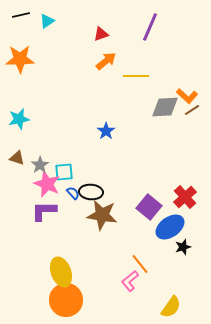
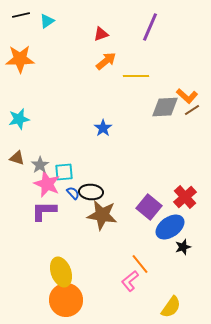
blue star: moved 3 px left, 3 px up
